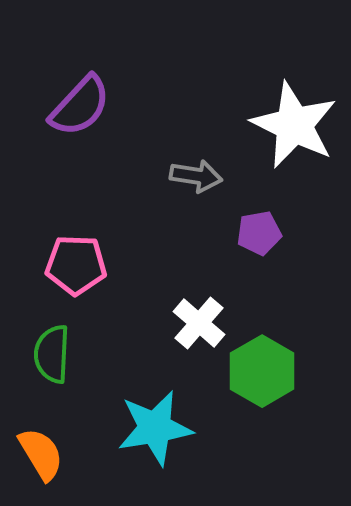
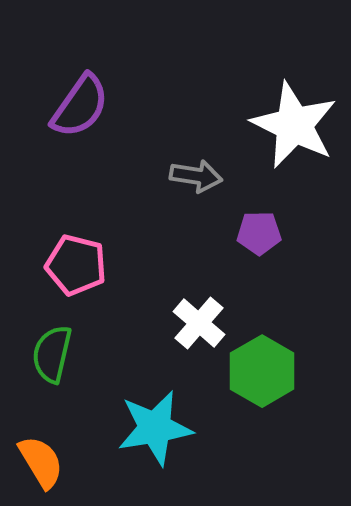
purple semicircle: rotated 8 degrees counterclockwise
purple pentagon: rotated 9 degrees clockwise
pink pentagon: rotated 12 degrees clockwise
green semicircle: rotated 10 degrees clockwise
orange semicircle: moved 8 px down
